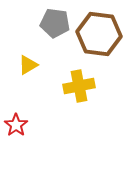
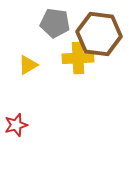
yellow cross: moved 1 px left, 28 px up; rotated 8 degrees clockwise
red star: rotated 20 degrees clockwise
